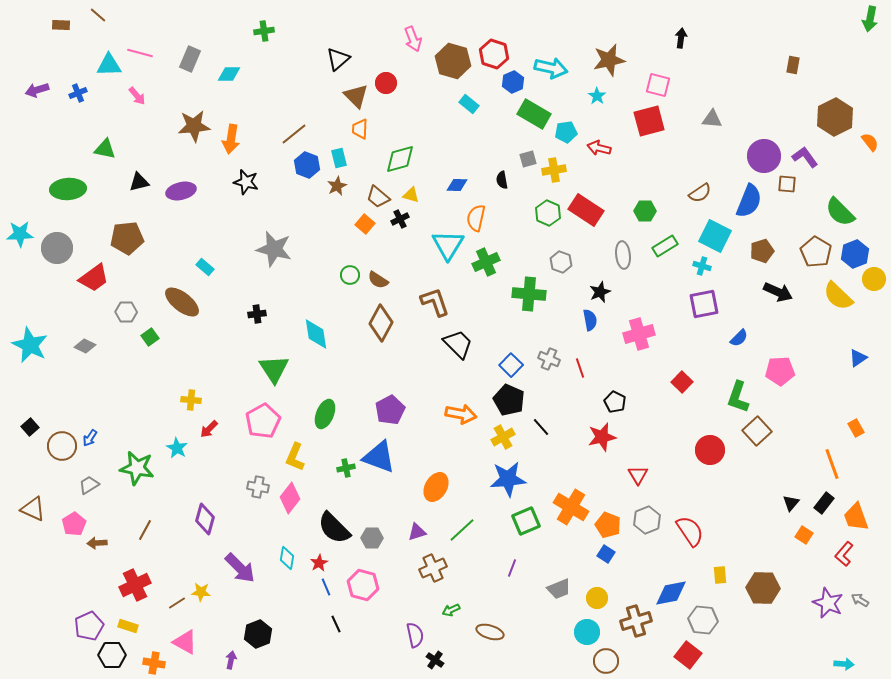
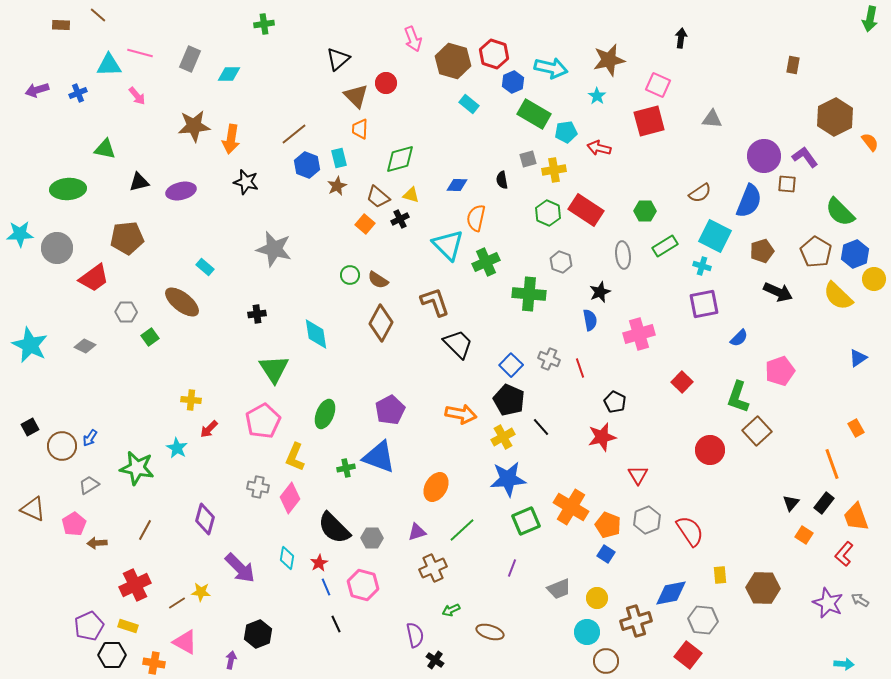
green cross at (264, 31): moved 7 px up
pink square at (658, 85): rotated 10 degrees clockwise
cyan triangle at (448, 245): rotated 16 degrees counterclockwise
pink pentagon at (780, 371): rotated 16 degrees counterclockwise
black square at (30, 427): rotated 12 degrees clockwise
